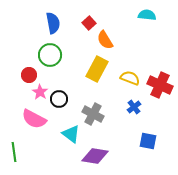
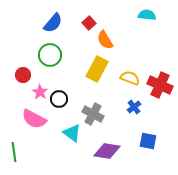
blue semicircle: rotated 50 degrees clockwise
red circle: moved 6 px left
cyan triangle: moved 1 px right, 1 px up
purple diamond: moved 12 px right, 5 px up
